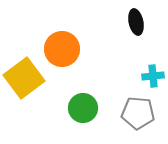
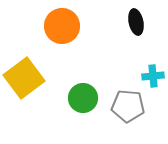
orange circle: moved 23 px up
green circle: moved 10 px up
gray pentagon: moved 10 px left, 7 px up
